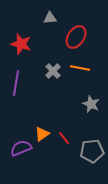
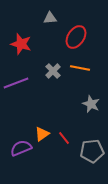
purple line: rotated 60 degrees clockwise
